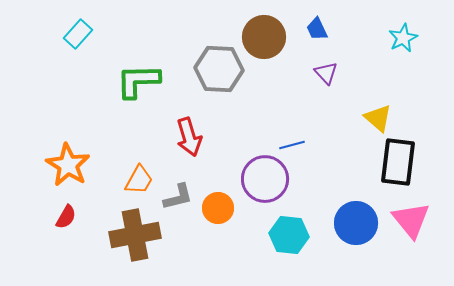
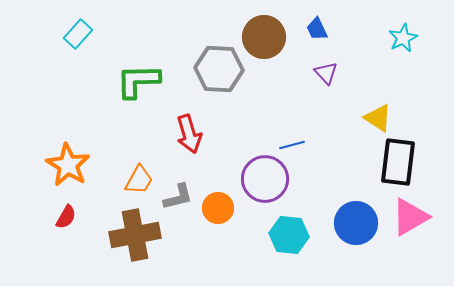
yellow triangle: rotated 8 degrees counterclockwise
red arrow: moved 3 px up
pink triangle: moved 1 px left, 3 px up; rotated 39 degrees clockwise
